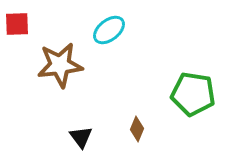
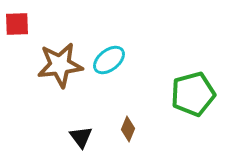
cyan ellipse: moved 30 px down
green pentagon: rotated 24 degrees counterclockwise
brown diamond: moved 9 px left
